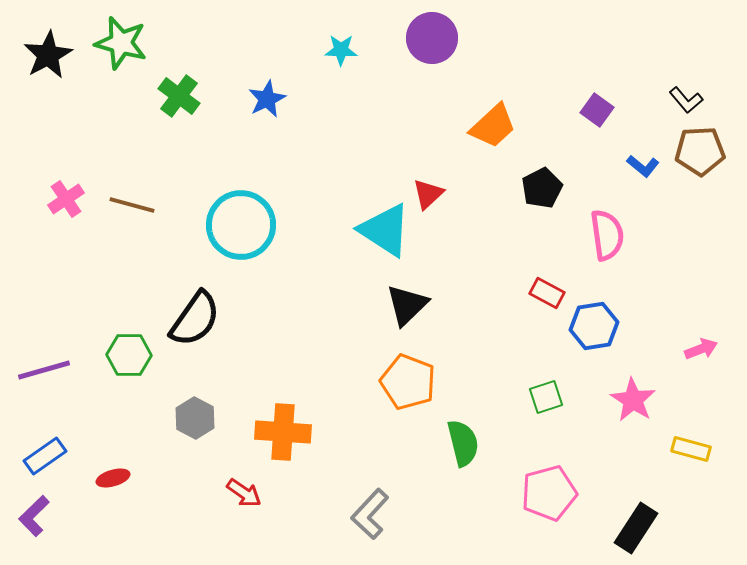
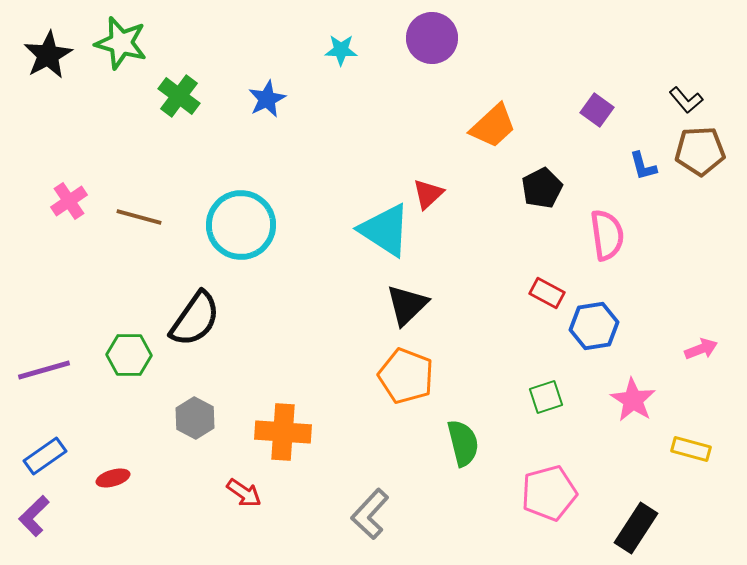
blue L-shape: rotated 36 degrees clockwise
pink cross: moved 3 px right, 2 px down
brown line: moved 7 px right, 12 px down
orange pentagon: moved 2 px left, 6 px up
